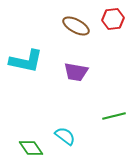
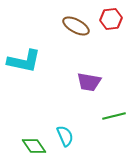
red hexagon: moved 2 px left
cyan L-shape: moved 2 px left
purple trapezoid: moved 13 px right, 10 px down
cyan semicircle: rotated 30 degrees clockwise
green diamond: moved 3 px right, 2 px up
